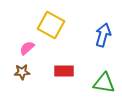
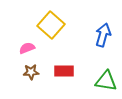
yellow square: rotated 12 degrees clockwise
pink semicircle: rotated 21 degrees clockwise
brown star: moved 9 px right
green triangle: moved 2 px right, 2 px up
